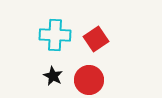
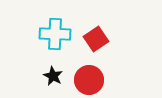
cyan cross: moved 1 px up
